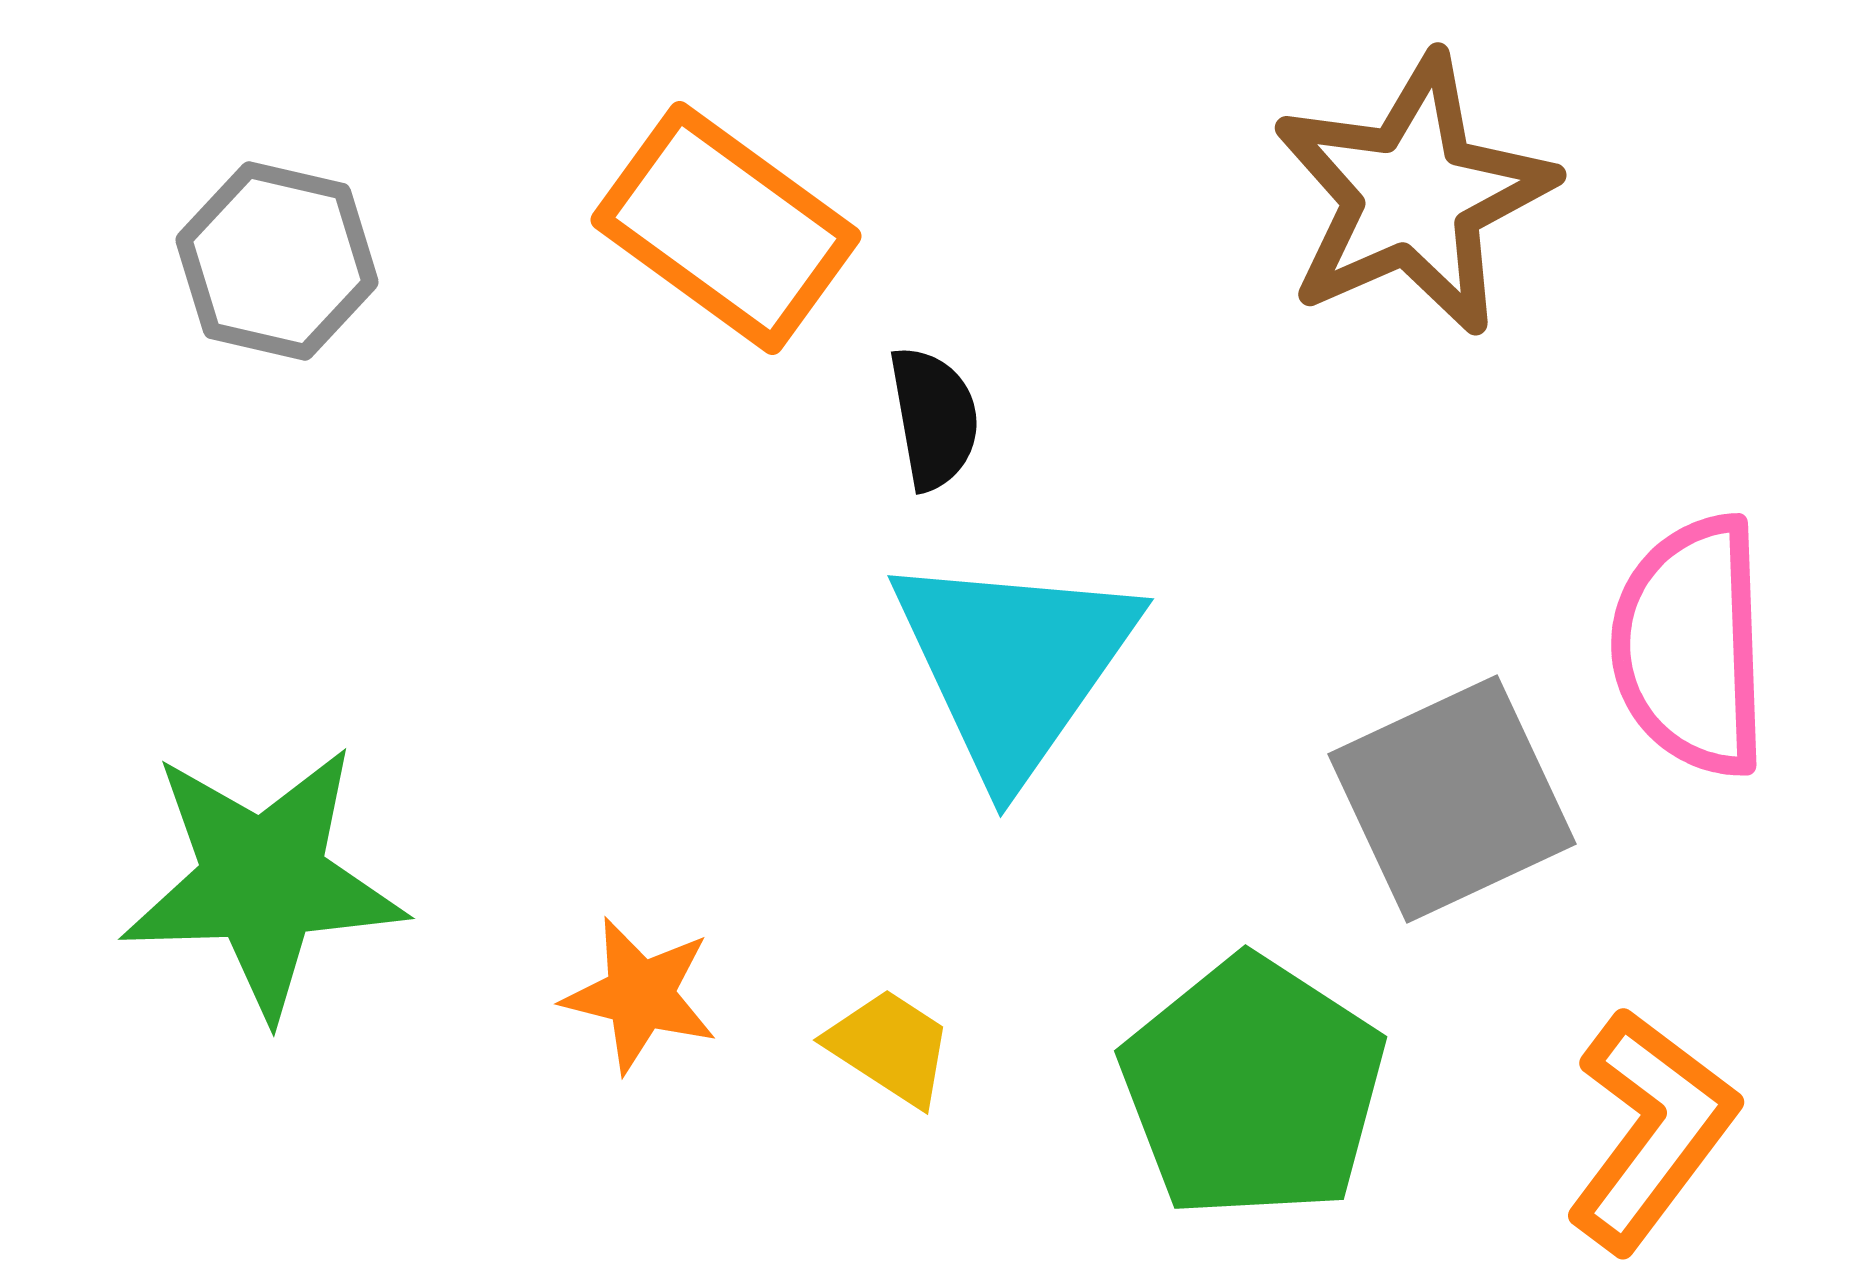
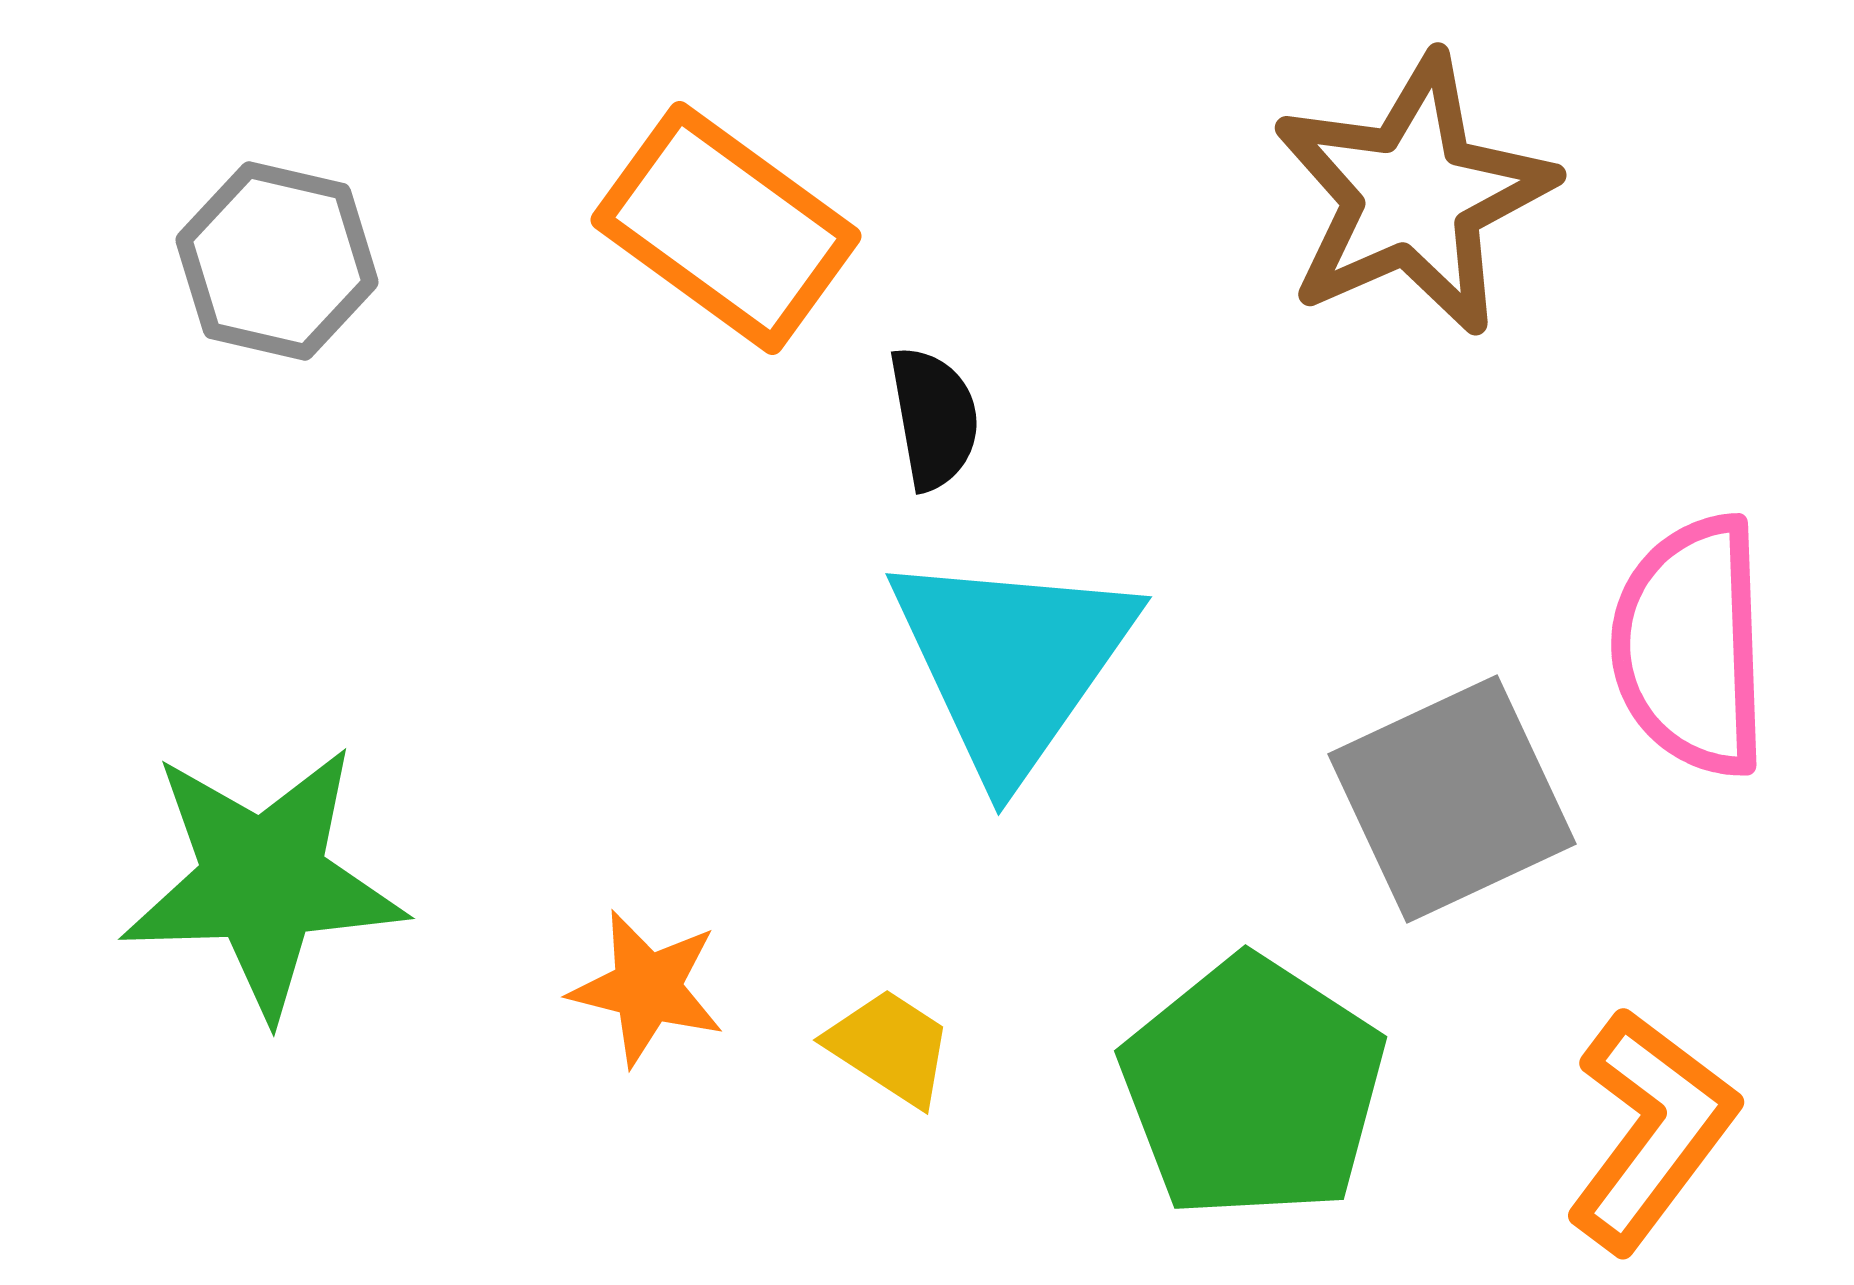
cyan triangle: moved 2 px left, 2 px up
orange star: moved 7 px right, 7 px up
